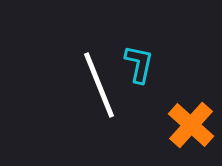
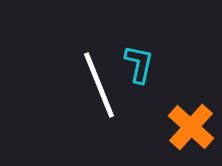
orange cross: moved 2 px down
